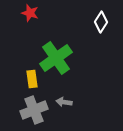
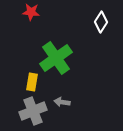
red star: moved 1 px right, 1 px up; rotated 12 degrees counterclockwise
yellow rectangle: moved 3 px down; rotated 18 degrees clockwise
gray arrow: moved 2 px left
gray cross: moved 1 px left, 1 px down
